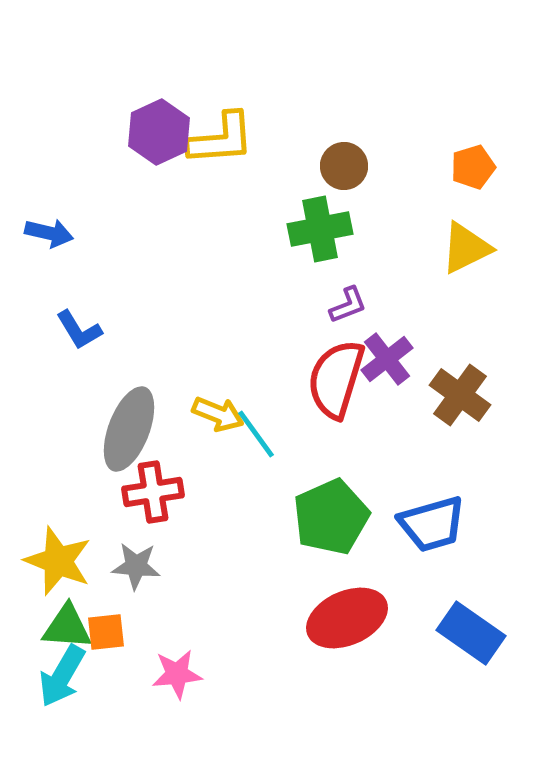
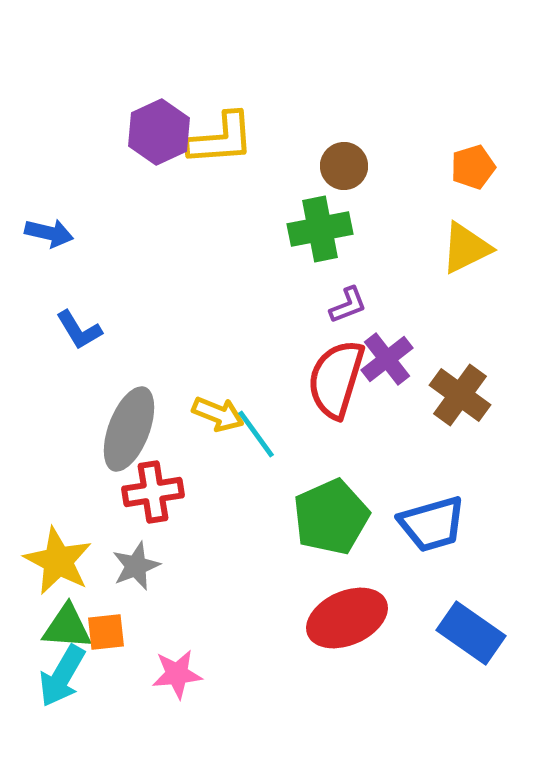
yellow star: rotated 6 degrees clockwise
gray star: rotated 27 degrees counterclockwise
